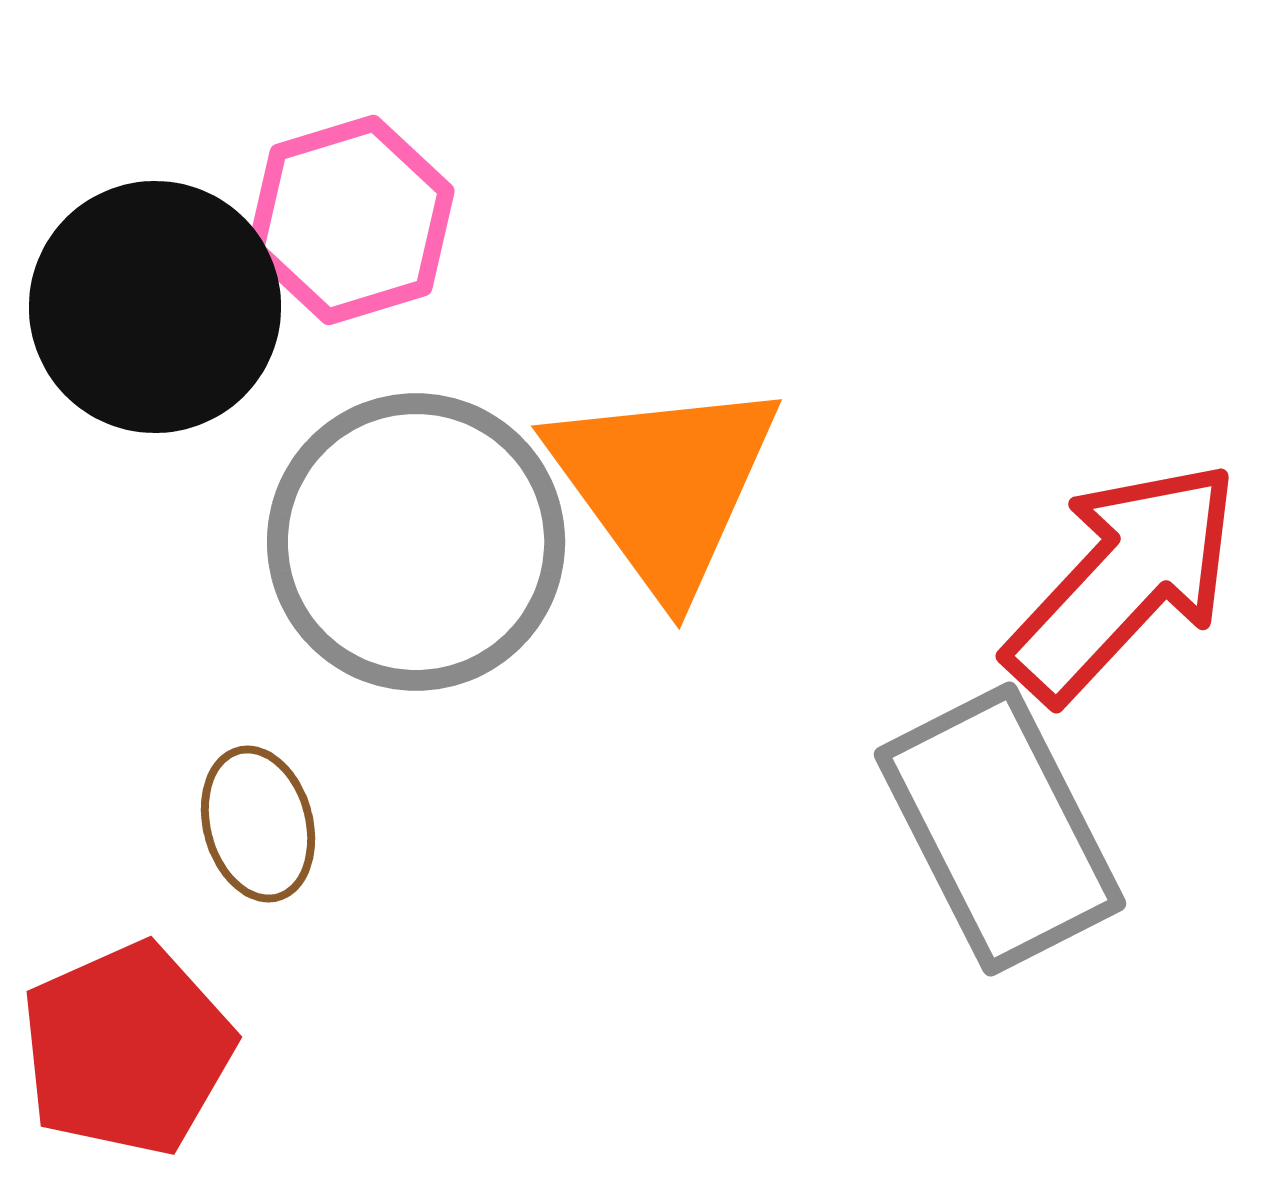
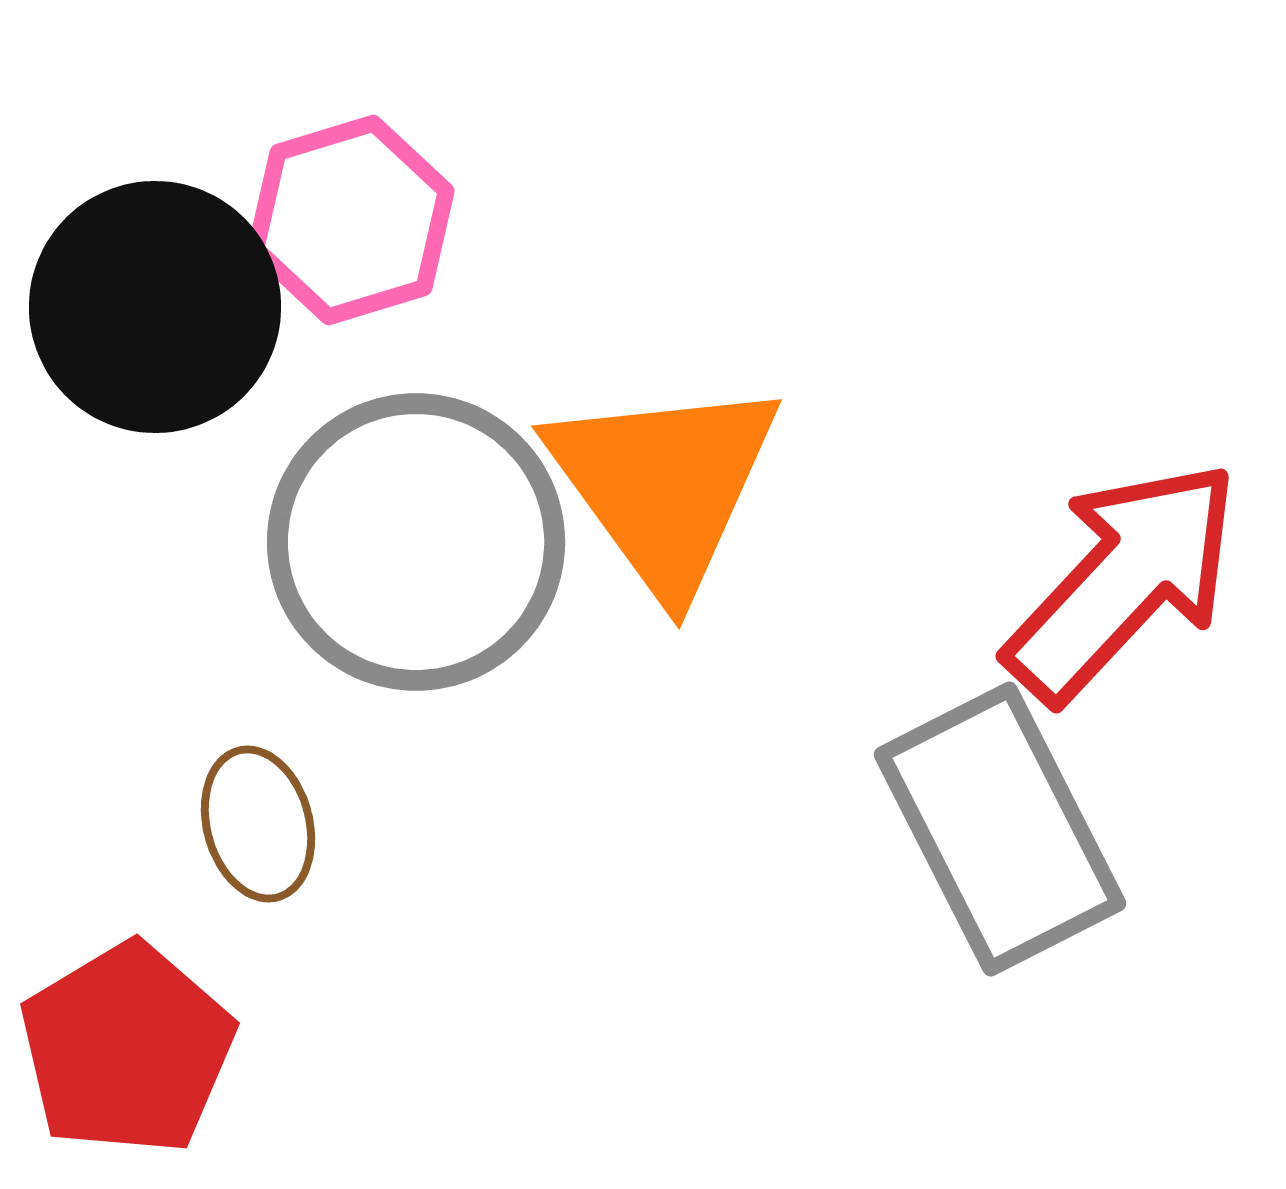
red pentagon: rotated 7 degrees counterclockwise
